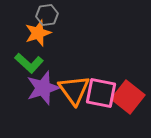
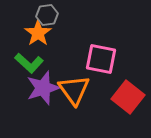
orange star: rotated 16 degrees counterclockwise
pink square: moved 34 px up
